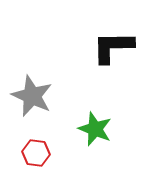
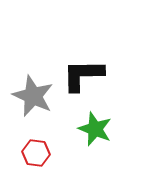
black L-shape: moved 30 px left, 28 px down
gray star: moved 1 px right
